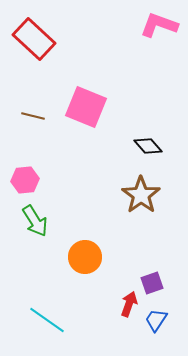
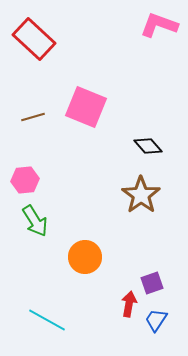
brown line: moved 1 px down; rotated 30 degrees counterclockwise
red arrow: rotated 10 degrees counterclockwise
cyan line: rotated 6 degrees counterclockwise
